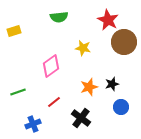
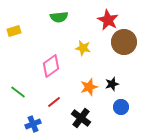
green line: rotated 56 degrees clockwise
